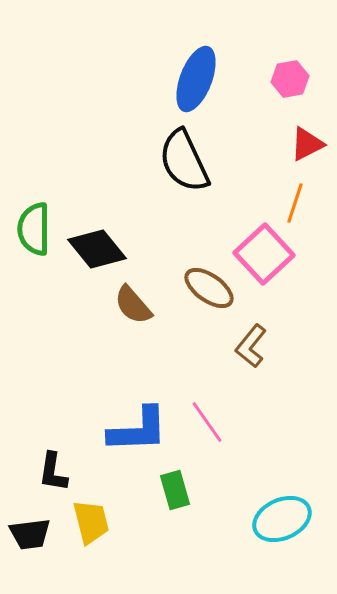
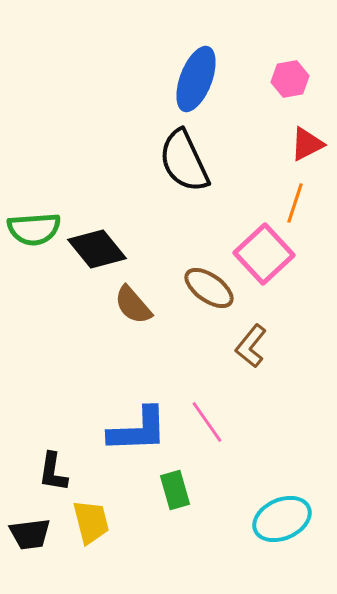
green semicircle: rotated 94 degrees counterclockwise
